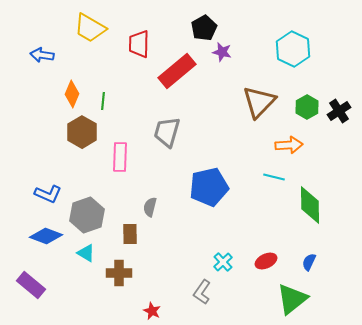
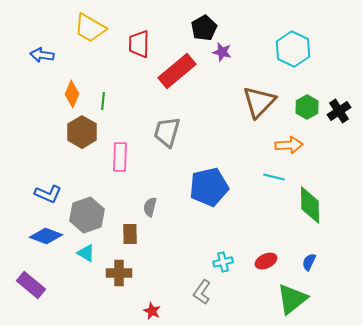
cyan cross: rotated 30 degrees clockwise
